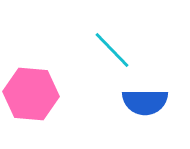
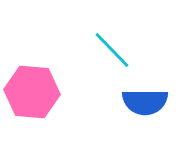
pink hexagon: moved 1 px right, 2 px up
